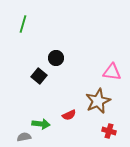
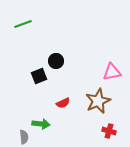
green line: rotated 54 degrees clockwise
black circle: moved 3 px down
pink triangle: rotated 18 degrees counterclockwise
black square: rotated 28 degrees clockwise
red semicircle: moved 6 px left, 12 px up
gray semicircle: rotated 96 degrees clockwise
